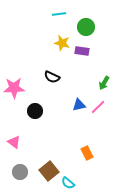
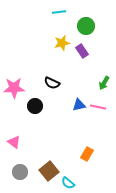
cyan line: moved 2 px up
green circle: moved 1 px up
yellow star: rotated 28 degrees counterclockwise
purple rectangle: rotated 48 degrees clockwise
black semicircle: moved 6 px down
pink line: rotated 56 degrees clockwise
black circle: moved 5 px up
orange rectangle: moved 1 px down; rotated 56 degrees clockwise
